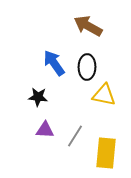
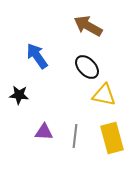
blue arrow: moved 17 px left, 7 px up
black ellipse: rotated 45 degrees counterclockwise
black star: moved 19 px left, 2 px up
purple triangle: moved 1 px left, 2 px down
gray line: rotated 25 degrees counterclockwise
yellow rectangle: moved 6 px right, 15 px up; rotated 20 degrees counterclockwise
